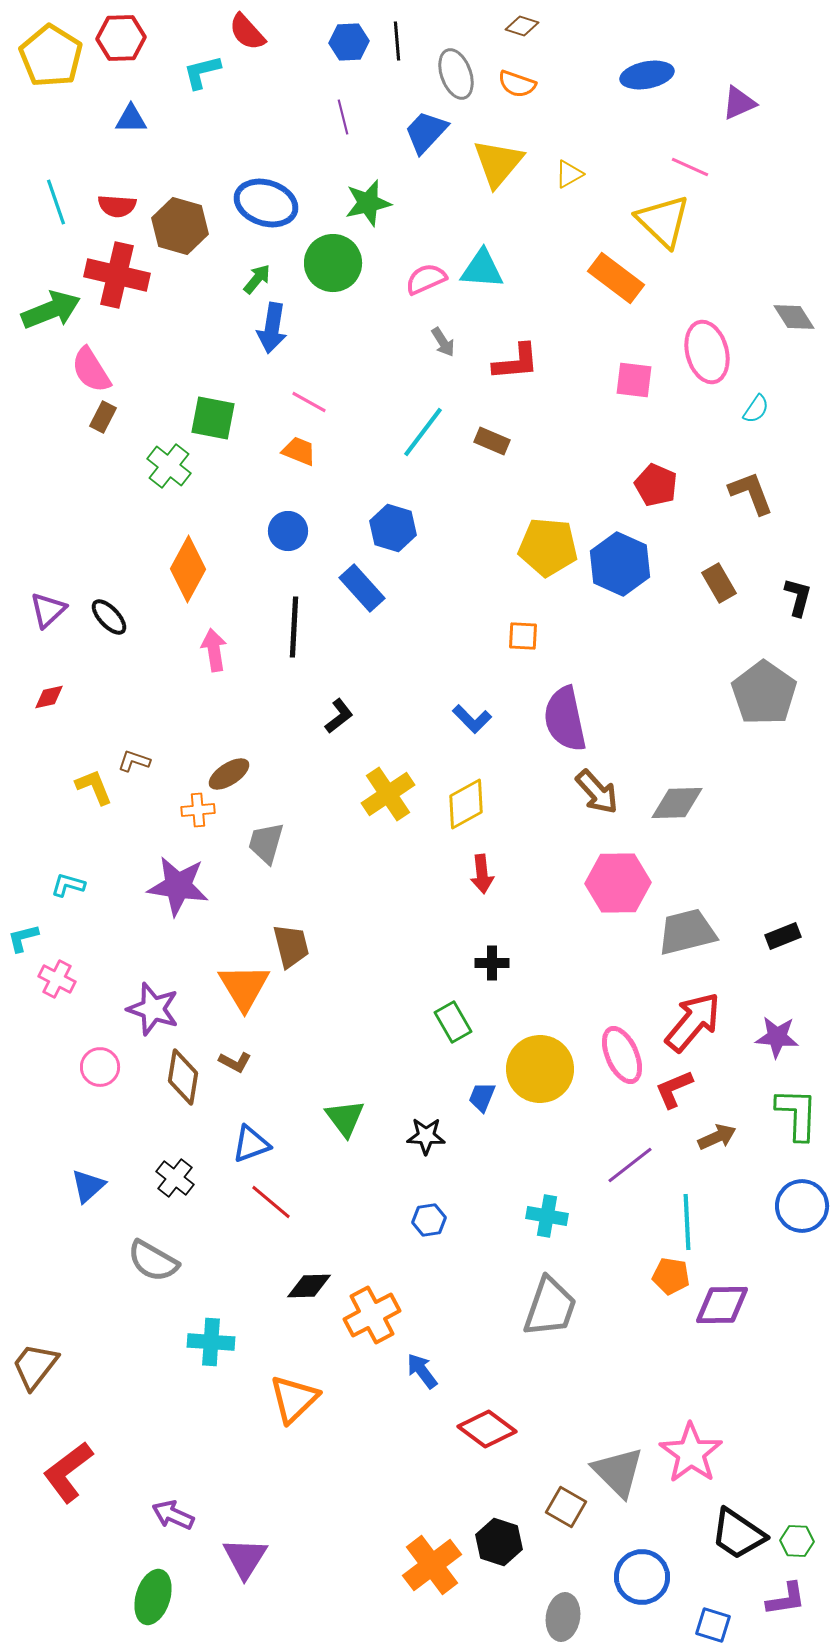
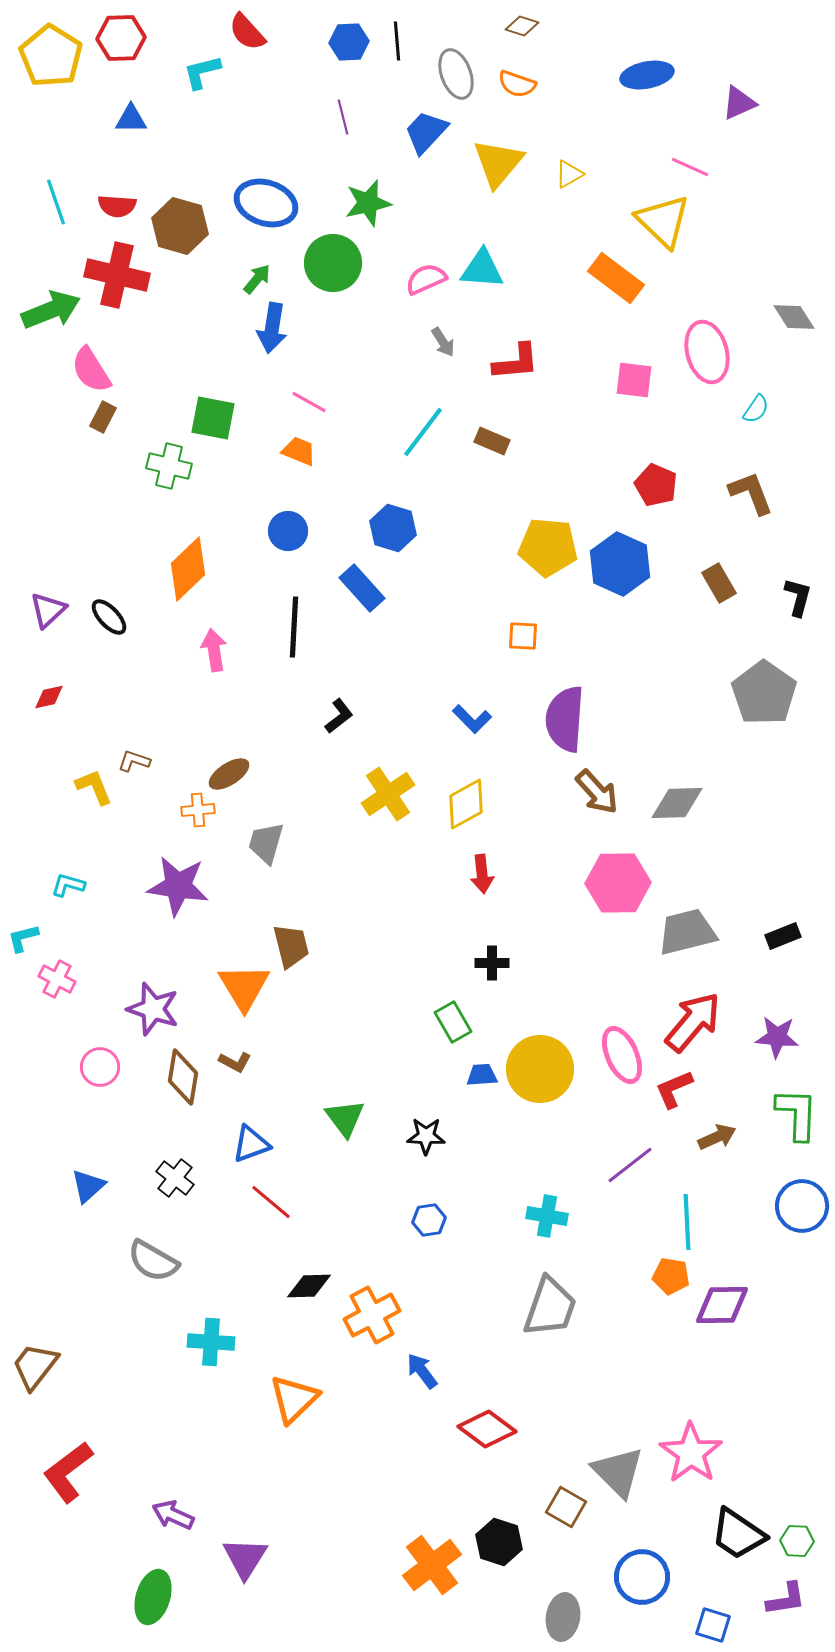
green cross at (169, 466): rotated 24 degrees counterclockwise
orange diamond at (188, 569): rotated 18 degrees clockwise
purple semicircle at (565, 719): rotated 16 degrees clockwise
blue trapezoid at (482, 1097): moved 22 px up; rotated 64 degrees clockwise
